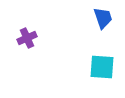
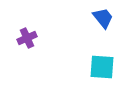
blue trapezoid: rotated 20 degrees counterclockwise
